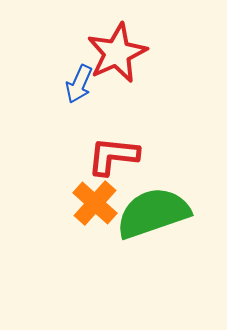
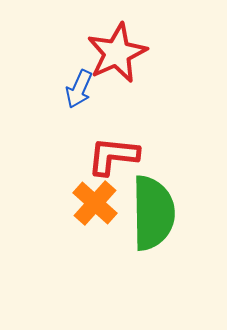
blue arrow: moved 5 px down
green semicircle: rotated 108 degrees clockwise
